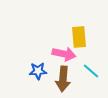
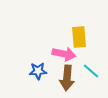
brown arrow: moved 4 px right, 1 px up
